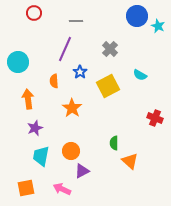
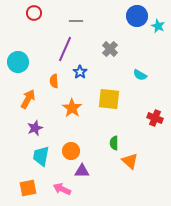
yellow square: moved 1 px right, 13 px down; rotated 35 degrees clockwise
orange arrow: rotated 36 degrees clockwise
purple triangle: rotated 28 degrees clockwise
orange square: moved 2 px right
